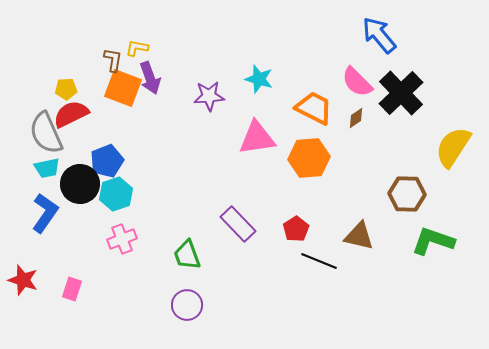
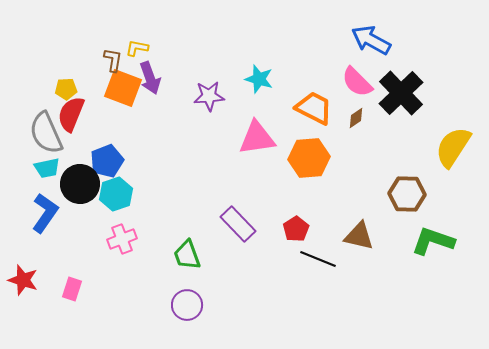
blue arrow: moved 8 px left, 5 px down; rotated 21 degrees counterclockwise
red semicircle: rotated 42 degrees counterclockwise
black line: moved 1 px left, 2 px up
